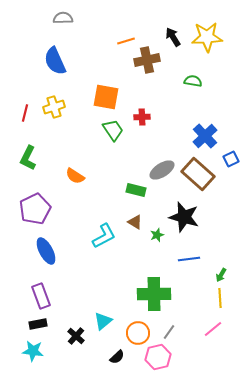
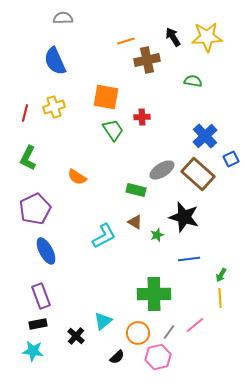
orange semicircle: moved 2 px right, 1 px down
pink line: moved 18 px left, 4 px up
